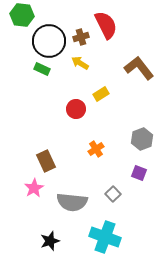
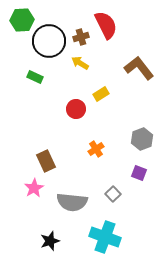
green hexagon: moved 5 px down; rotated 10 degrees counterclockwise
green rectangle: moved 7 px left, 8 px down
